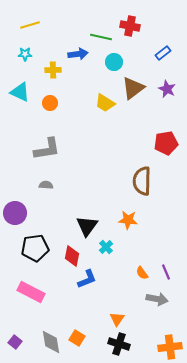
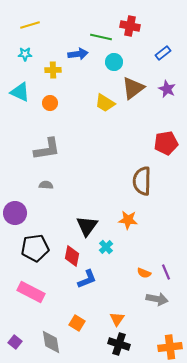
orange semicircle: moved 2 px right; rotated 32 degrees counterclockwise
orange square: moved 15 px up
